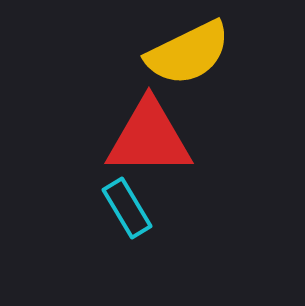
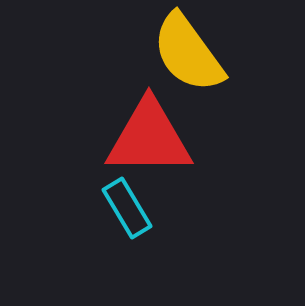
yellow semicircle: rotated 80 degrees clockwise
